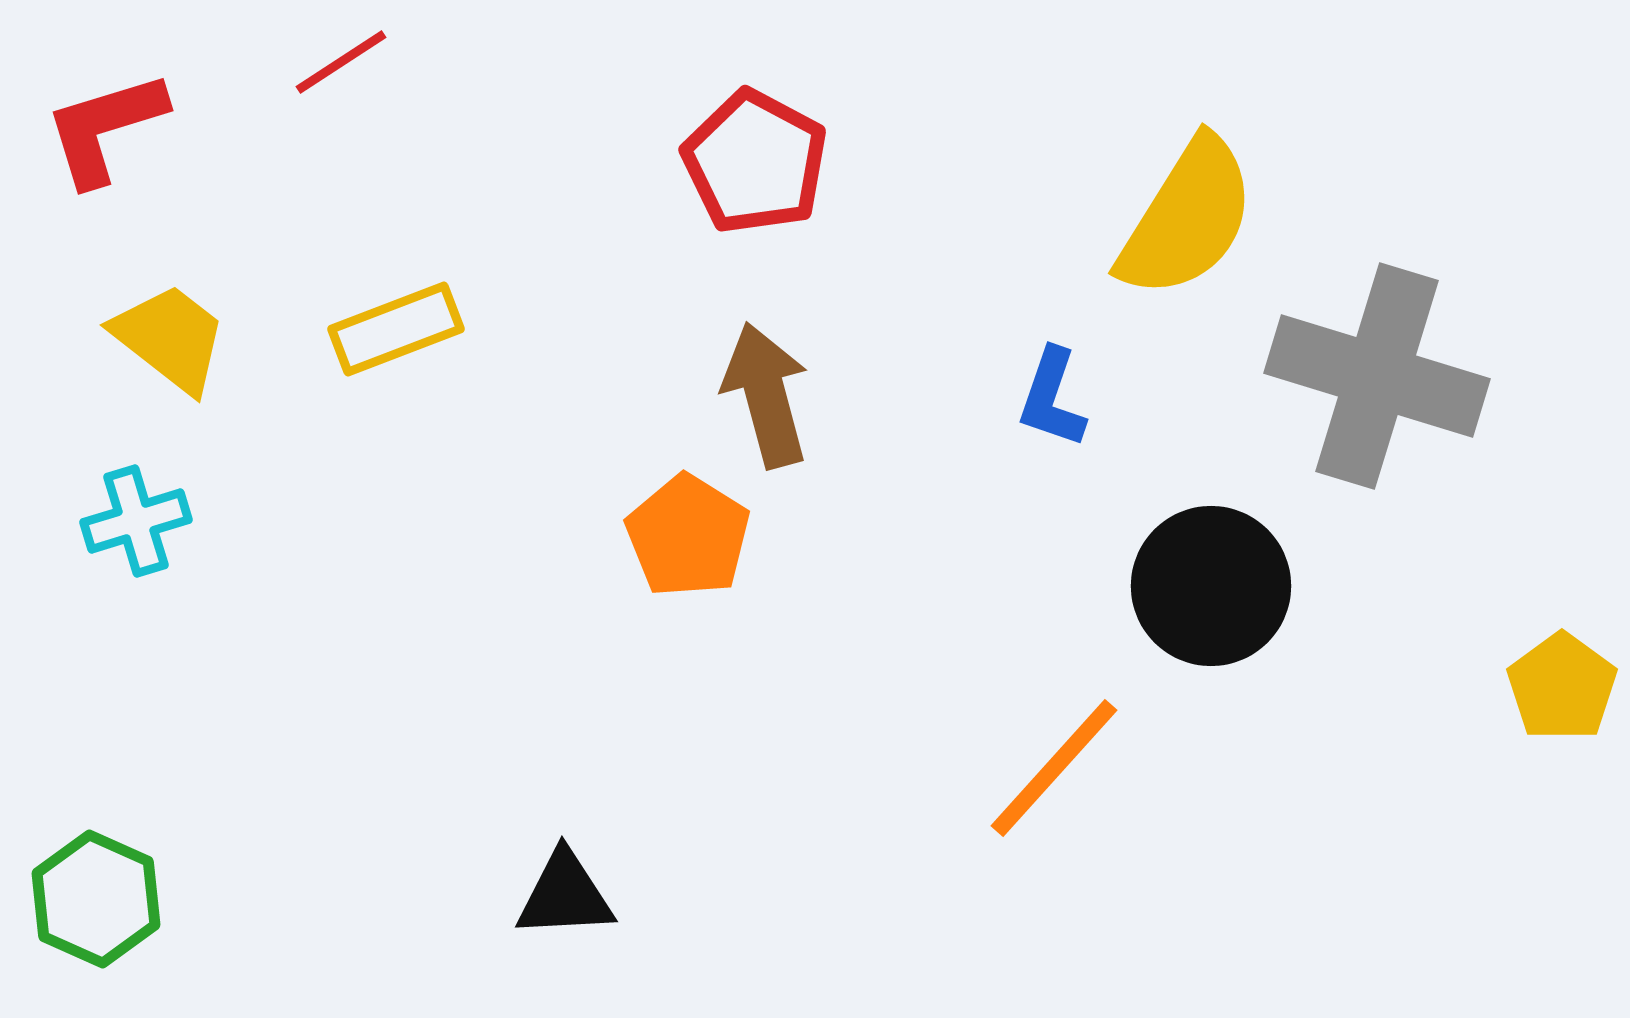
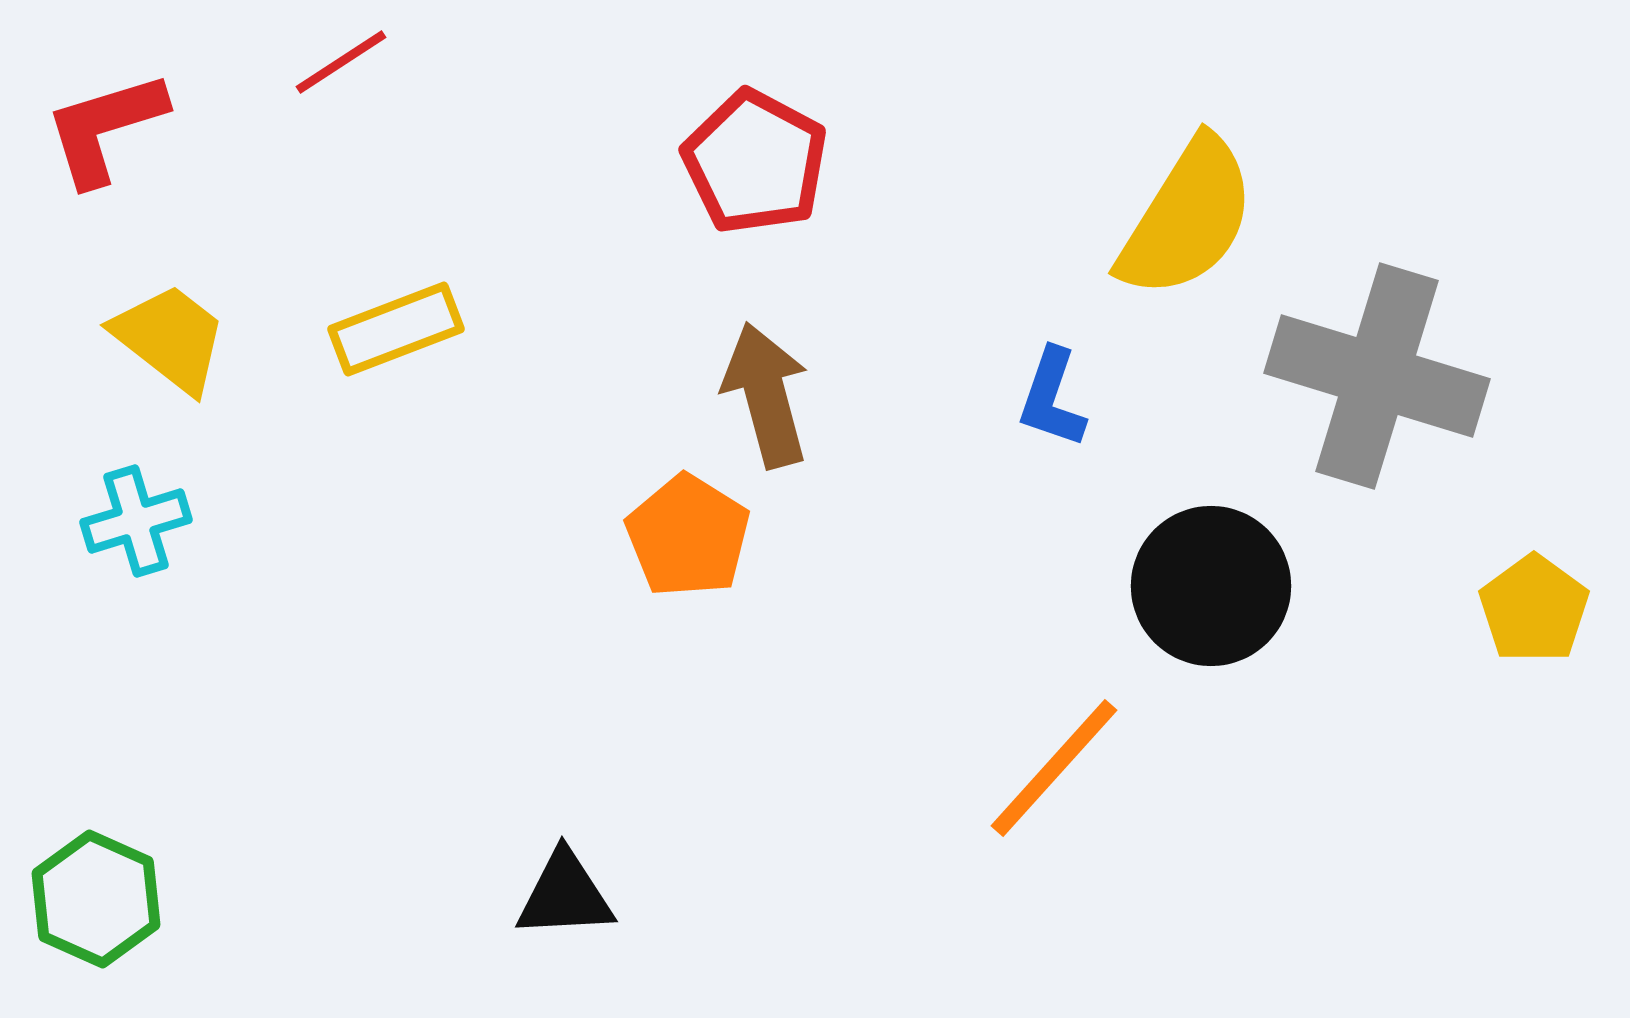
yellow pentagon: moved 28 px left, 78 px up
